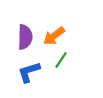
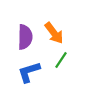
orange arrow: moved 3 px up; rotated 90 degrees counterclockwise
